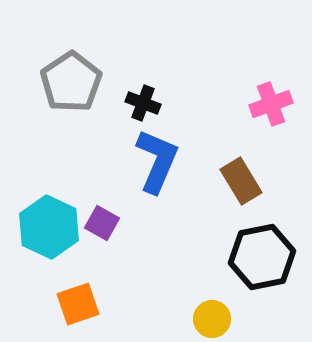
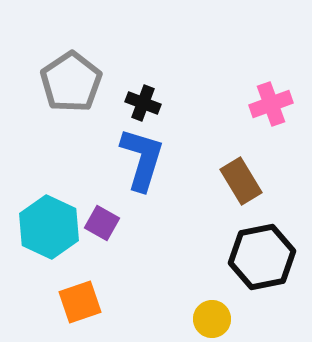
blue L-shape: moved 15 px left, 2 px up; rotated 6 degrees counterclockwise
orange square: moved 2 px right, 2 px up
